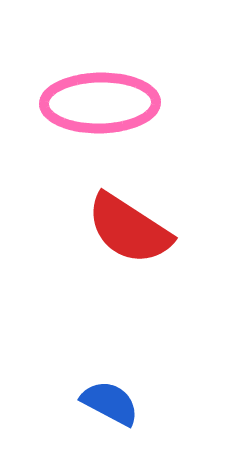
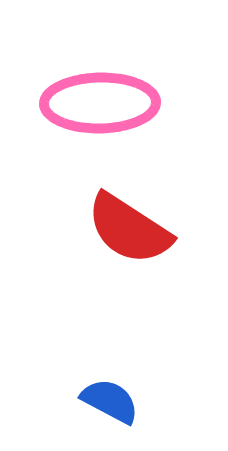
blue semicircle: moved 2 px up
